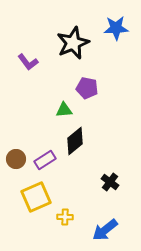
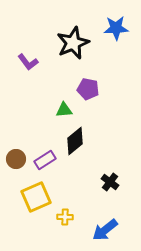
purple pentagon: moved 1 px right, 1 px down
